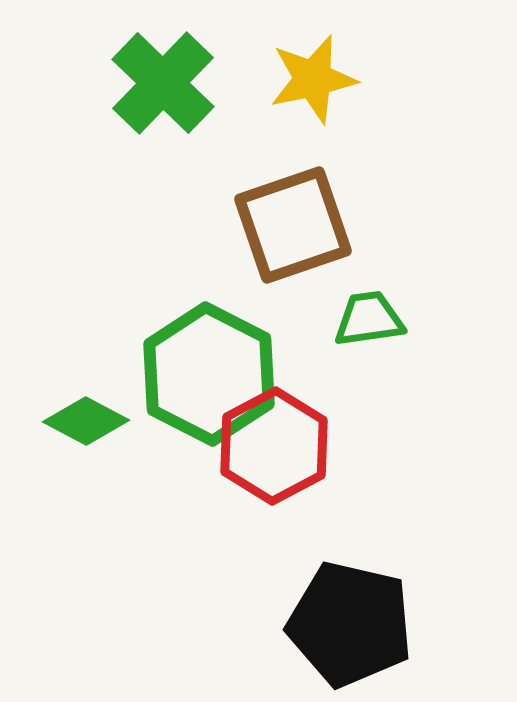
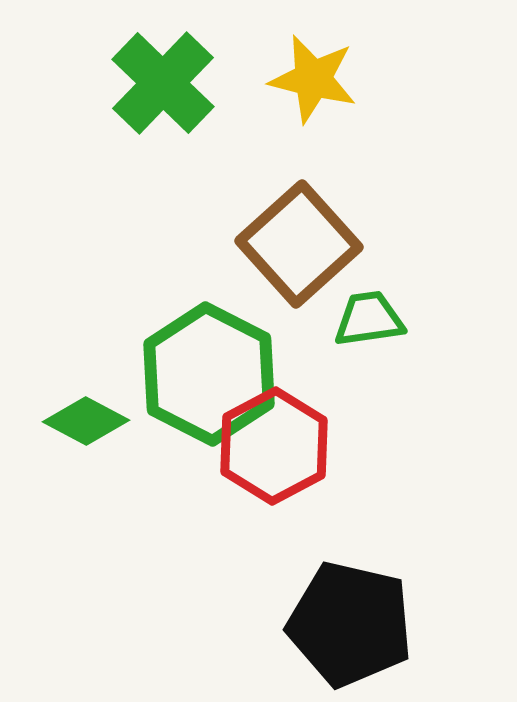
yellow star: rotated 26 degrees clockwise
brown square: moved 6 px right, 19 px down; rotated 23 degrees counterclockwise
